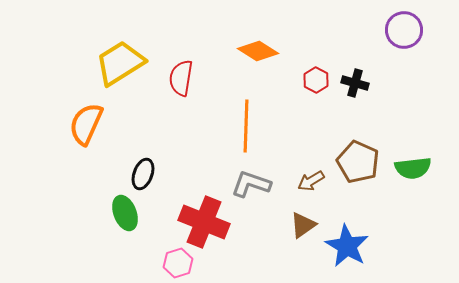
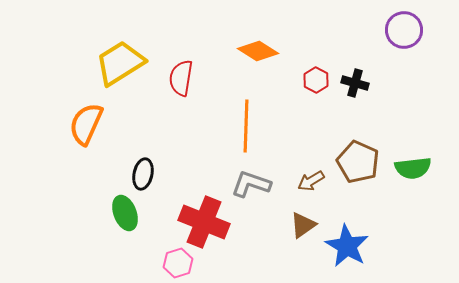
black ellipse: rotated 8 degrees counterclockwise
